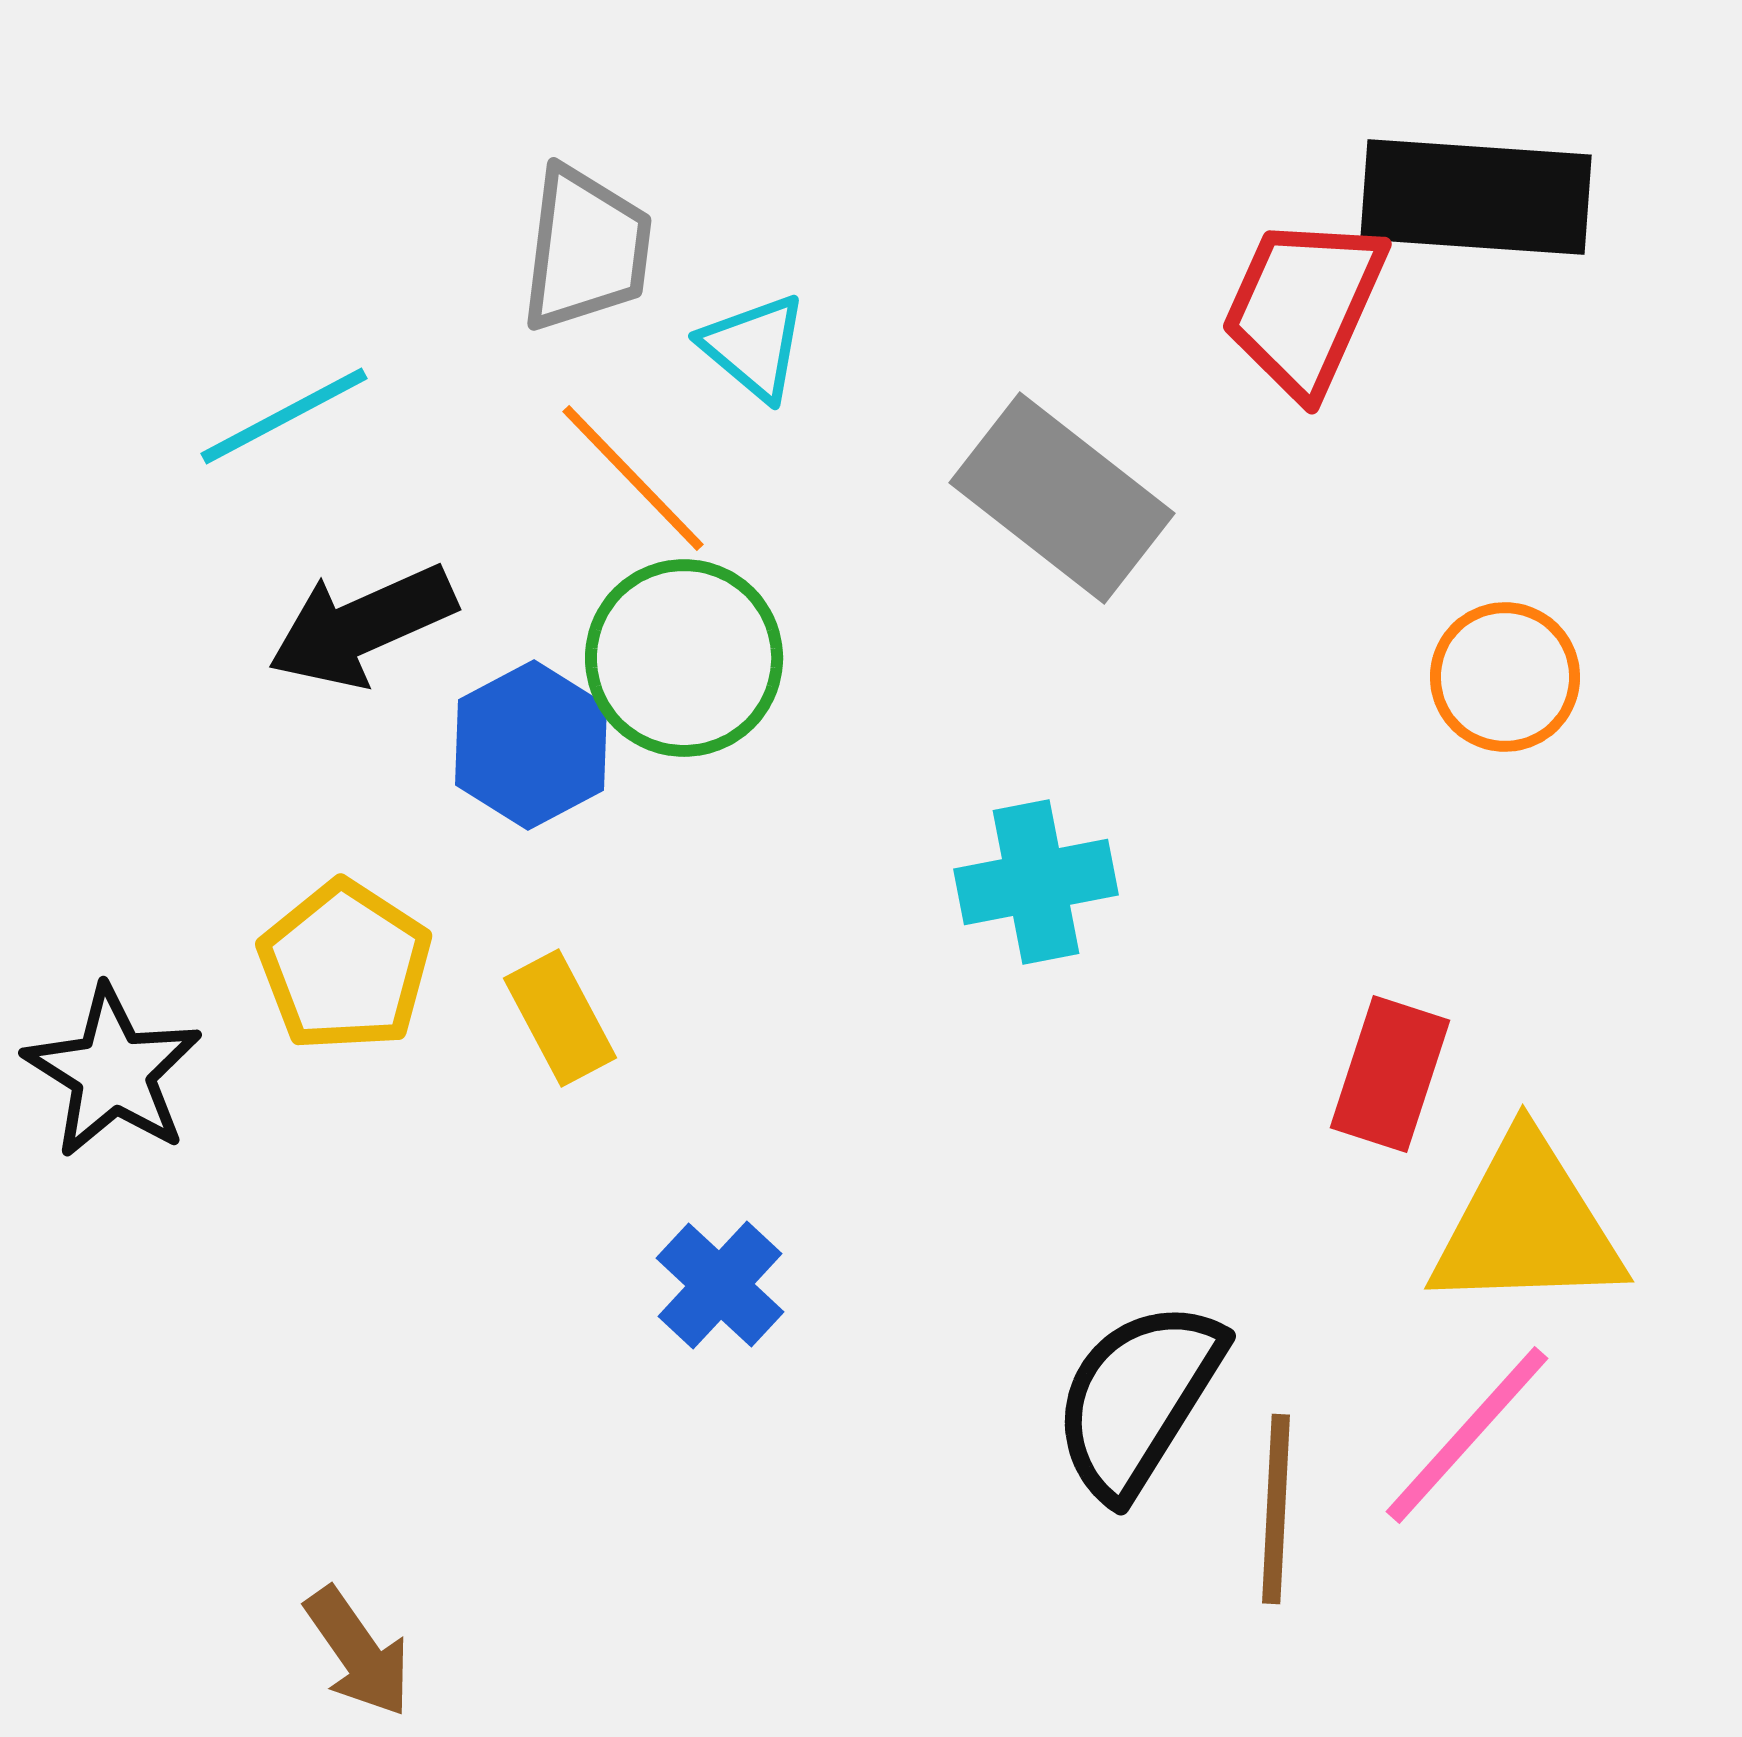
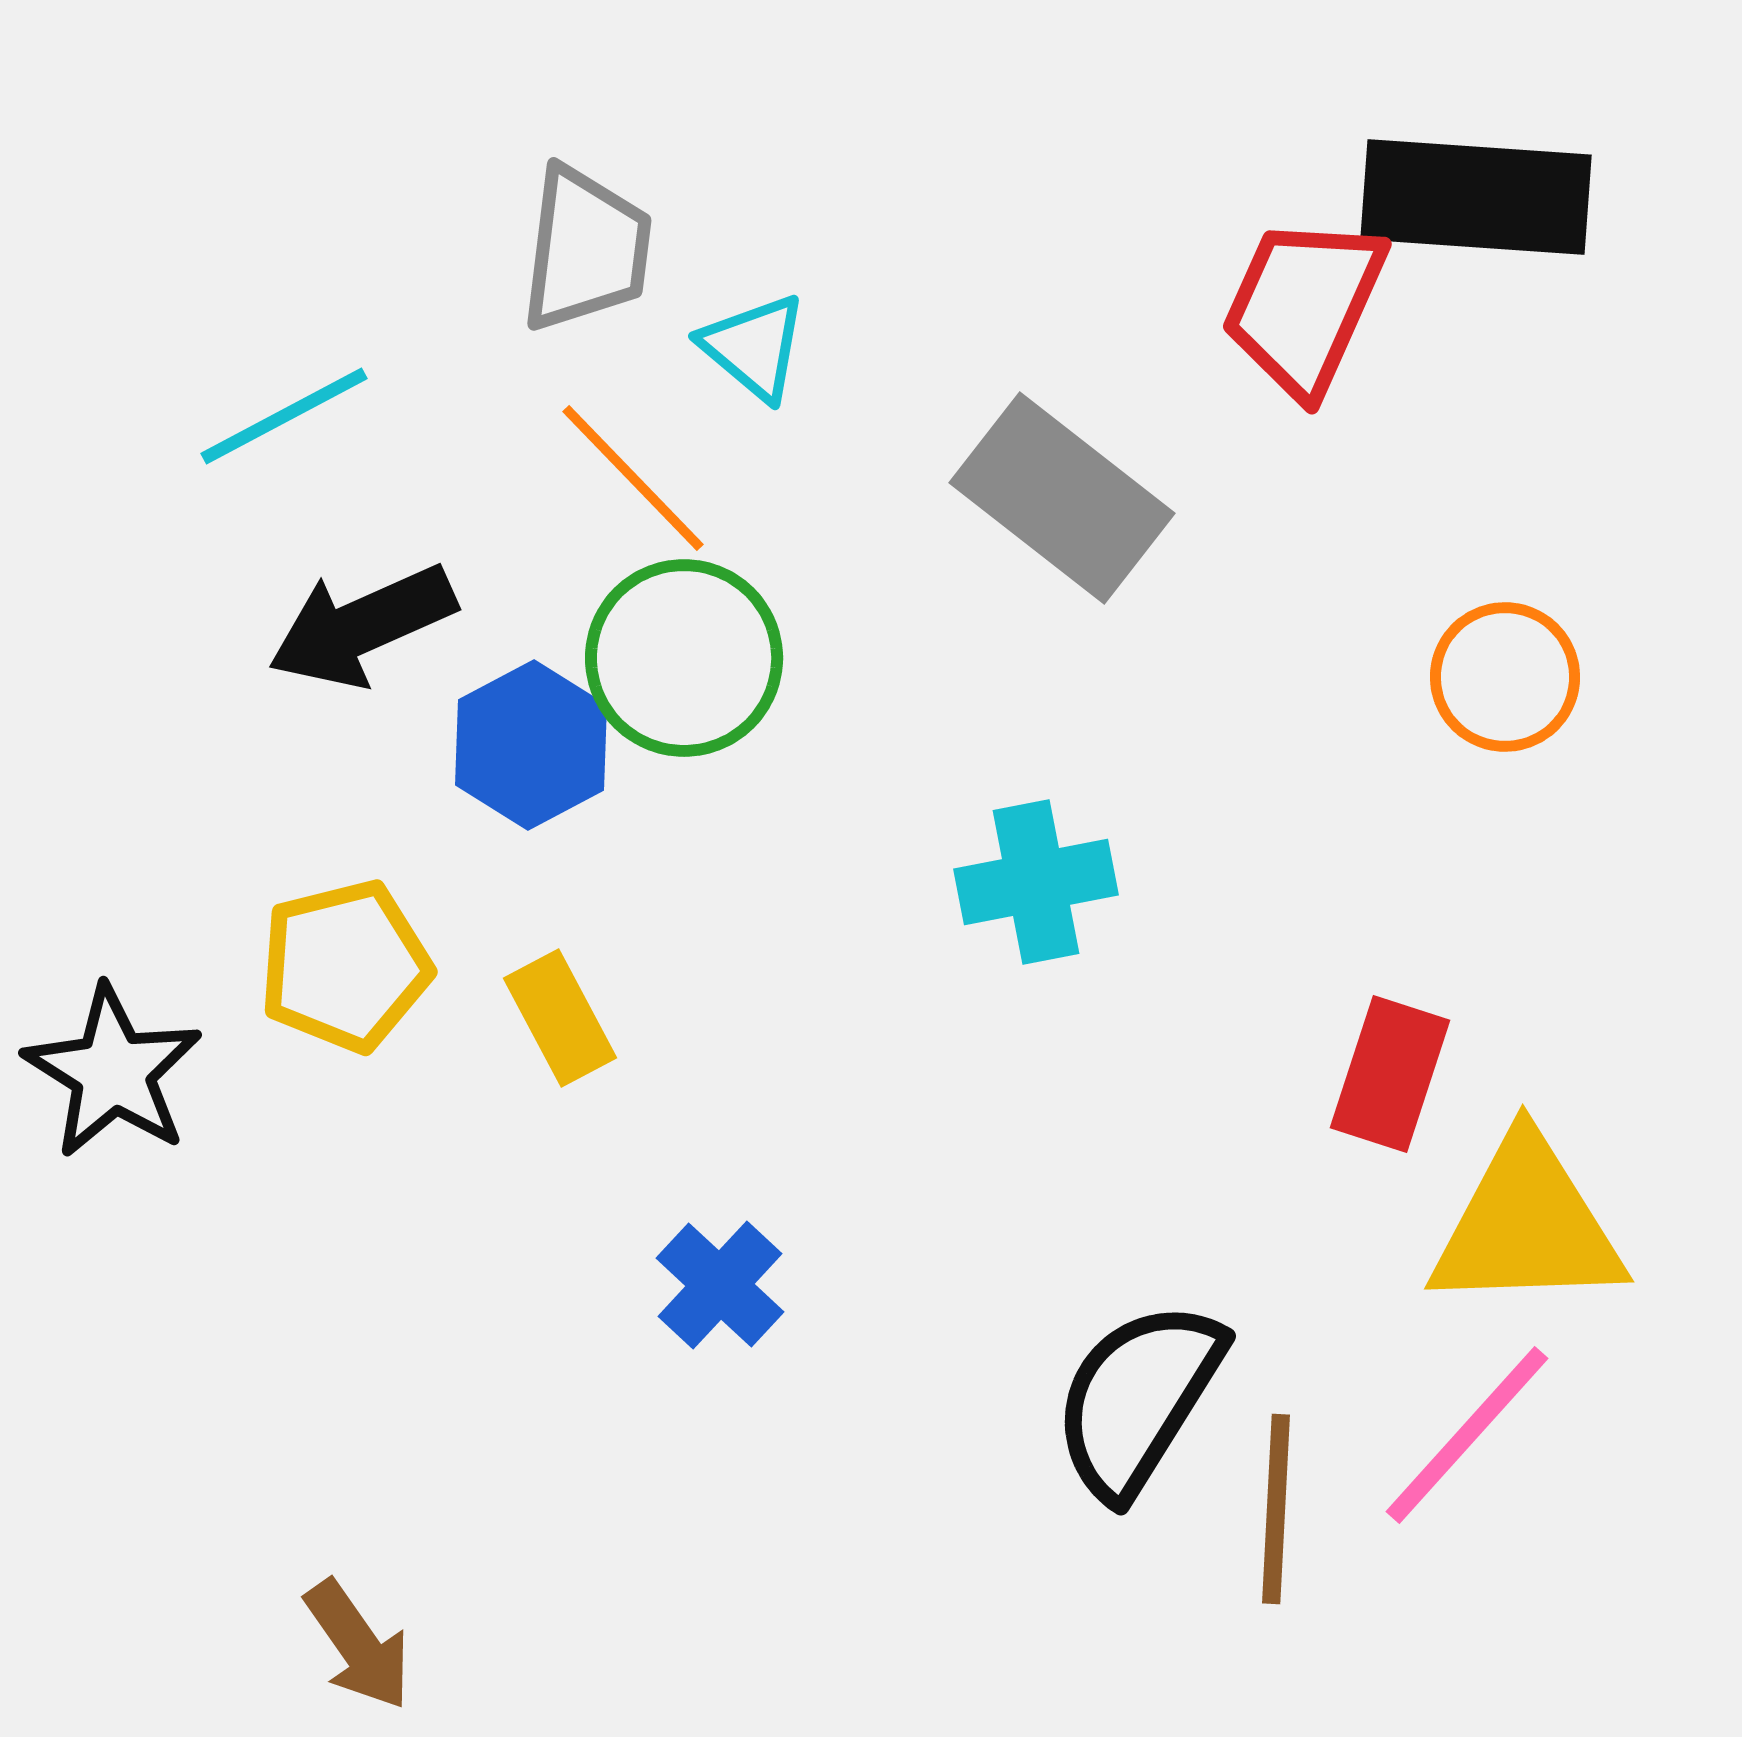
yellow pentagon: rotated 25 degrees clockwise
brown arrow: moved 7 px up
